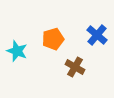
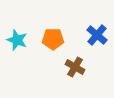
orange pentagon: rotated 15 degrees clockwise
cyan star: moved 11 px up
